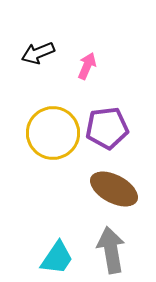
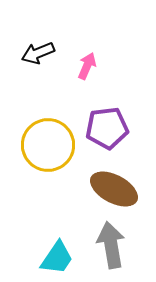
yellow circle: moved 5 px left, 12 px down
gray arrow: moved 5 px up
